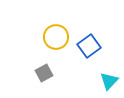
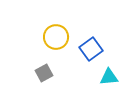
blue square: moved 2 px right, 3 px down
cyan triangle: moved 4 px up; rotated 42 degrees clockwise
